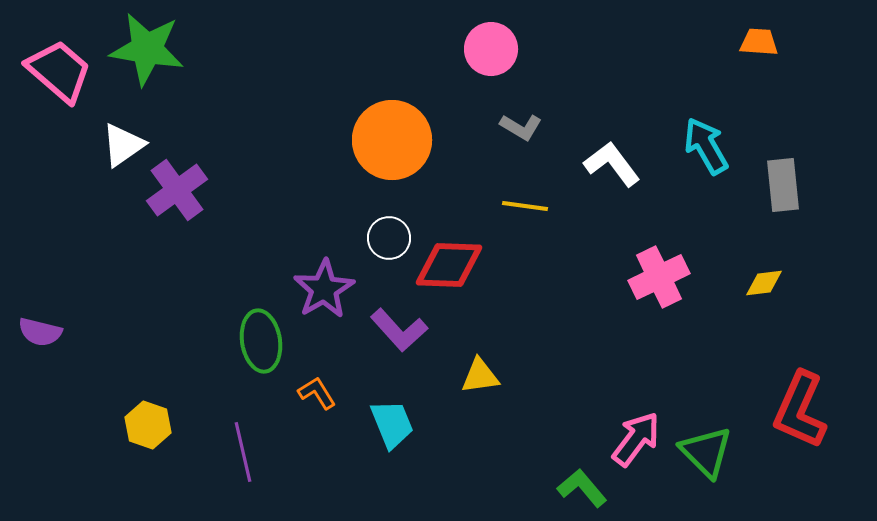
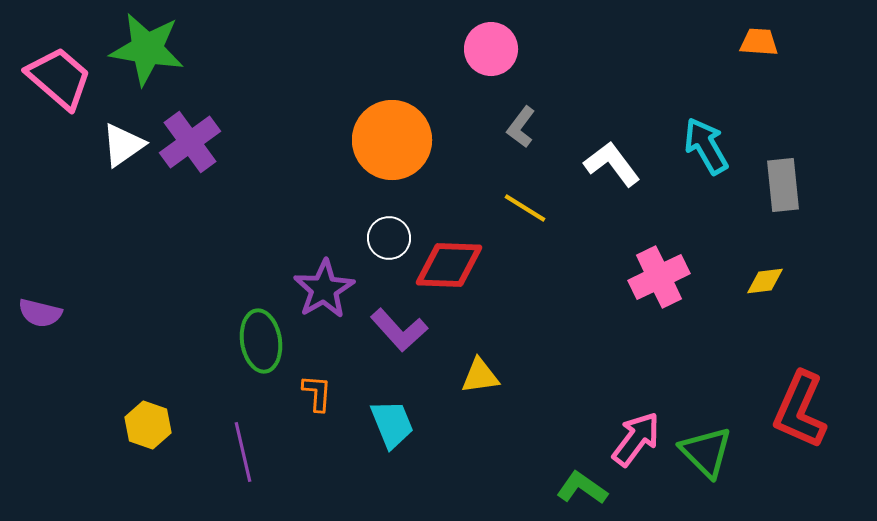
pink trapezoid: moved 7 px down
gray L-shape: rotated 96 degrees clockwise
purple cross: moved 13 px right, 48 px up
yellow line: moved 2 px down; rotated 24 degrees clockwise
yellow diamond: moved 1 px right, 2 px up
purple semicircle: moved 19 px up
orange L-shape: rotated 36 degrees clockwise
green L-shape: rotated 15 degrees counterclockwise
